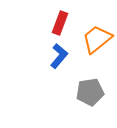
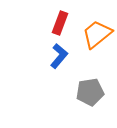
orange trapezoid: moved 5 px up
